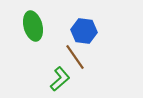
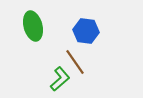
blue hexagon: moved 2 px right
brown line: moved 5 px down
